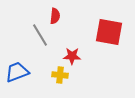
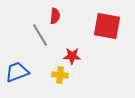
red square: moved 2 px left, 6 px up
